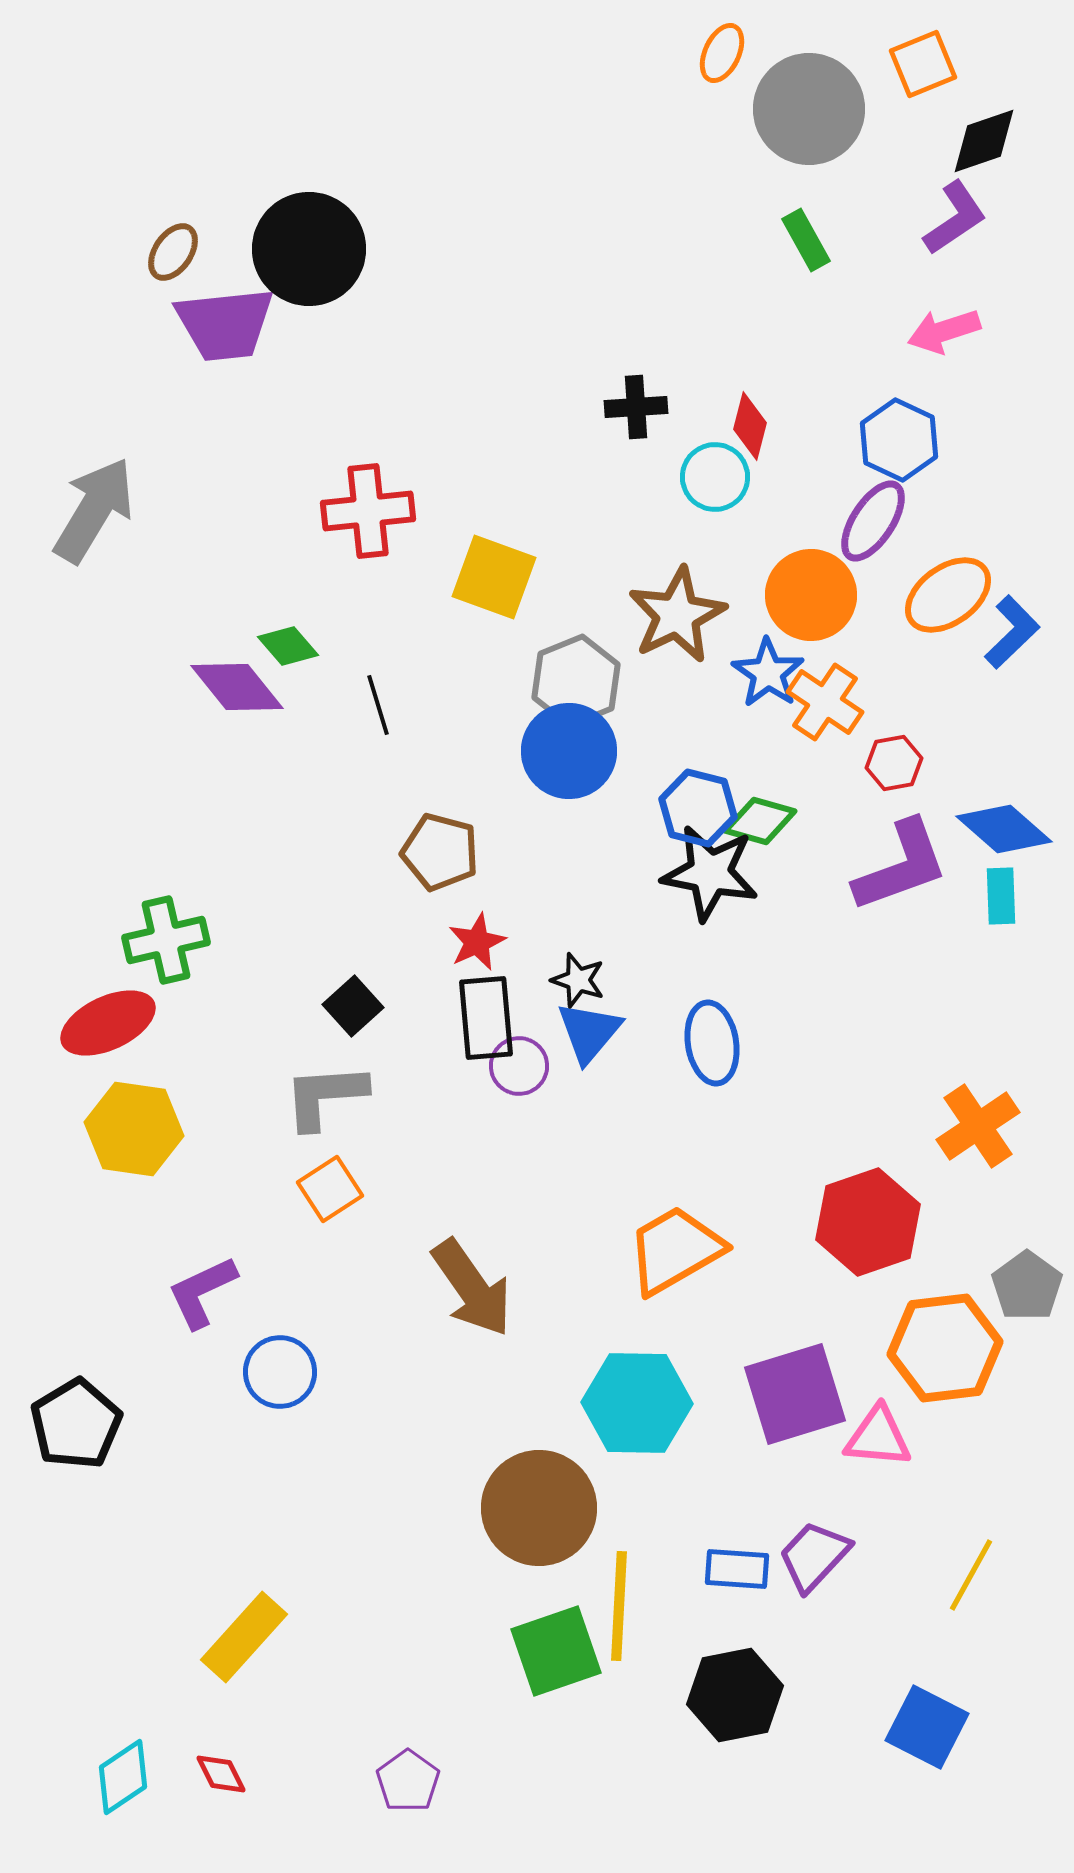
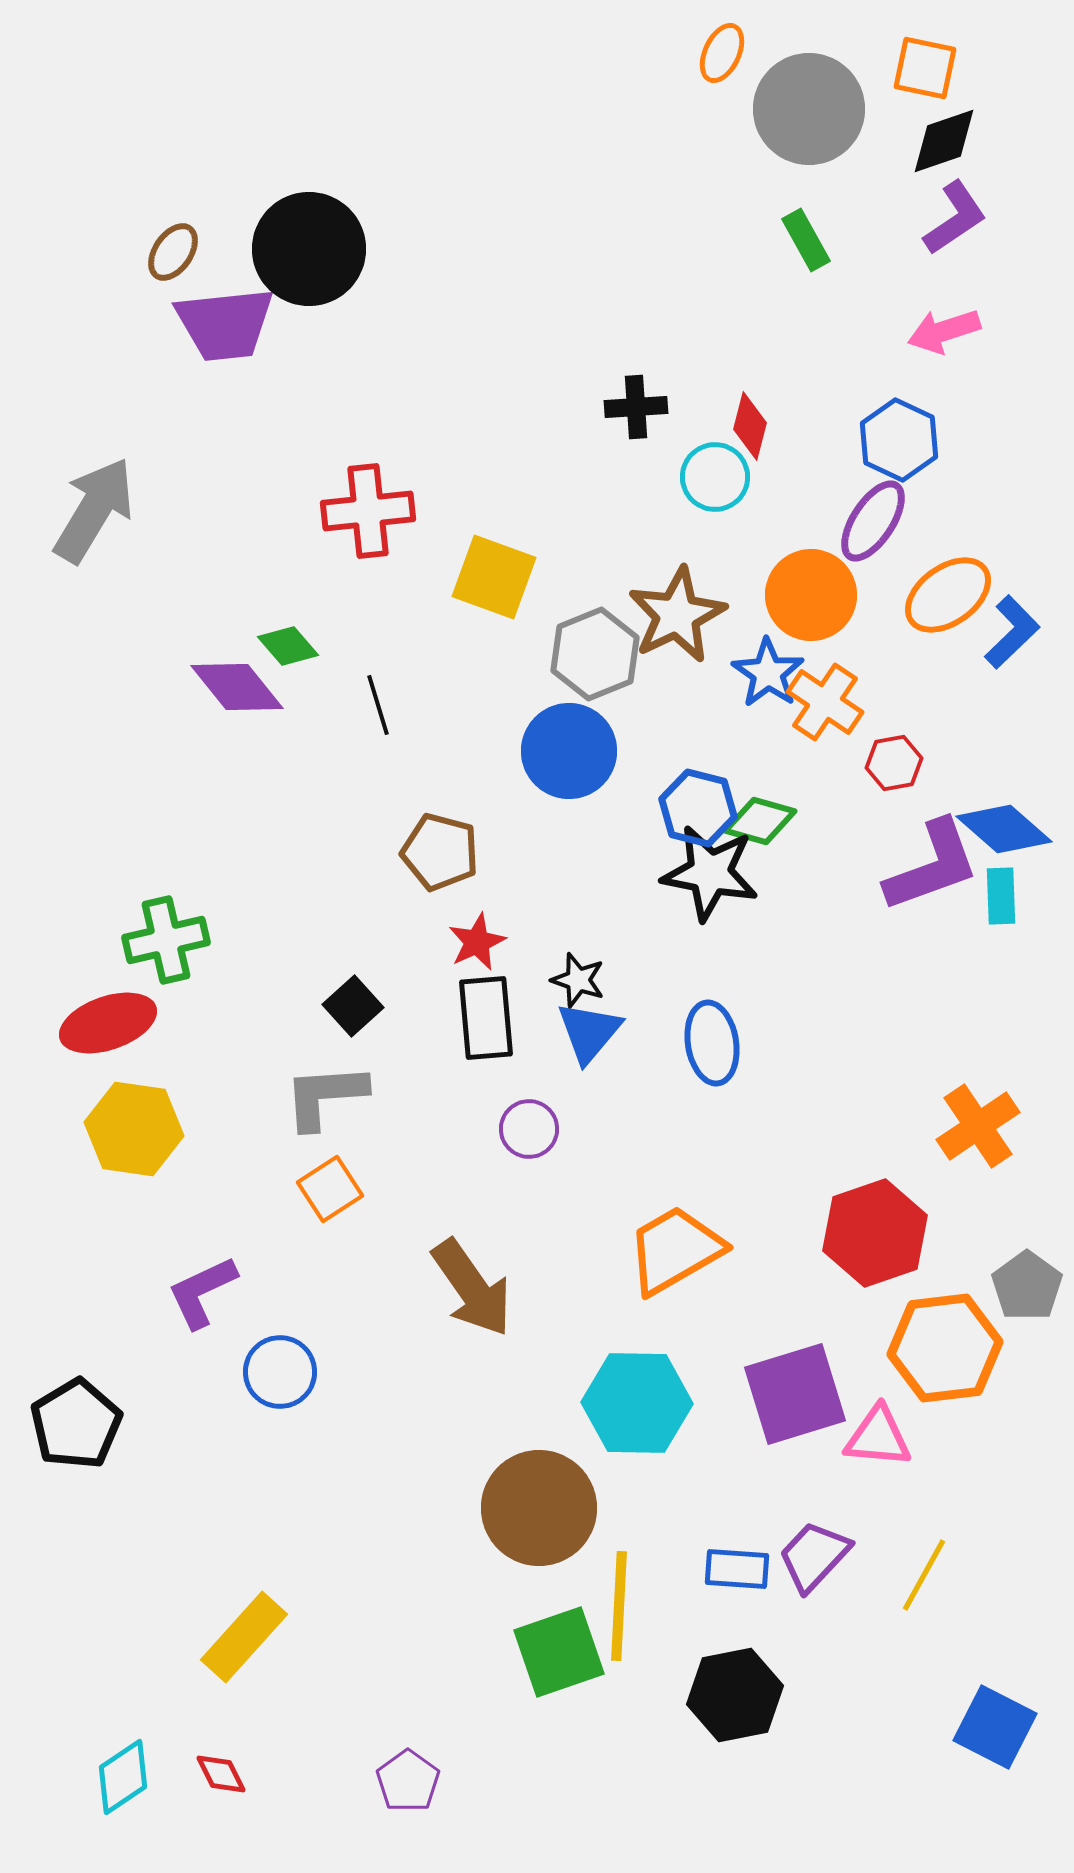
orange square at (923, 64): moved 2 px right, 4 px down; rotated 34 degrees clockwise
black diamond at (984, 141): moved 40 px left
gray hexagon at (576, 681): moved 19 px right, 27 px up
purple L-shape at (901, 866): moved 31 px right
red ellipse at (108, 1023): rotated 6 degrees clockwise
purple circle at (519, 1066): moved 10 px right, 63 px down
red hexagon at (868, 1222): moved 7 px right, 11 px down
yellow line at (971, 1575): moved 47 px left
green square at (556, 1651): moved 3 px right, 1 px down
blue square at (927, 1727): moved 68 px right
